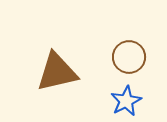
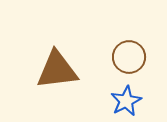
brown triangle: moved 2 px up; rotated 6 degrees clockwise
